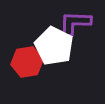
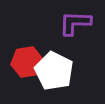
white pentagon: moved 25 px down
